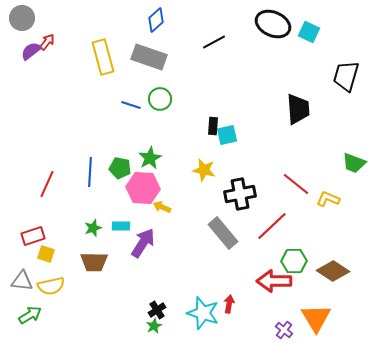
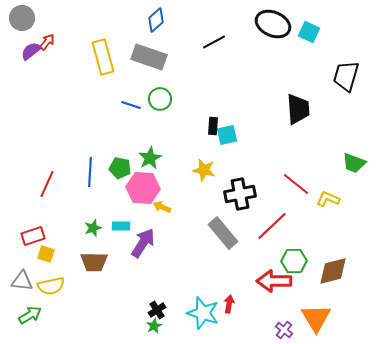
brown diamond at (333, 271): rotated 48 degrees counterclockwise
